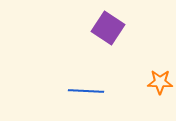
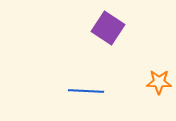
orange star: moved 1 px left
